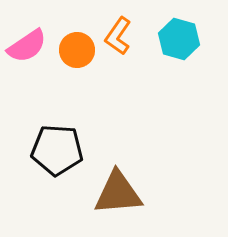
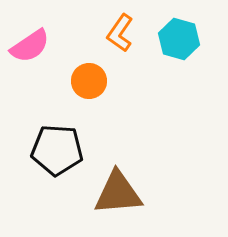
orange L-shape: moved 2 px right, 3 px up
pink semicircle: moved 3 px right
orange circle: moved 12 px right, 31 px down
